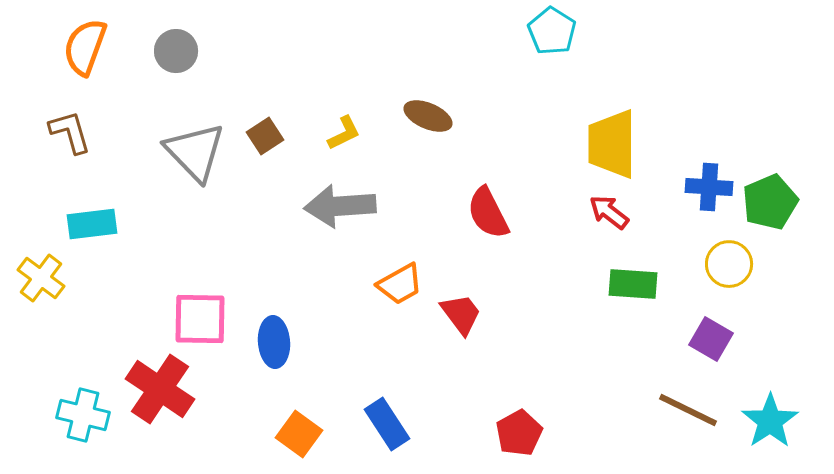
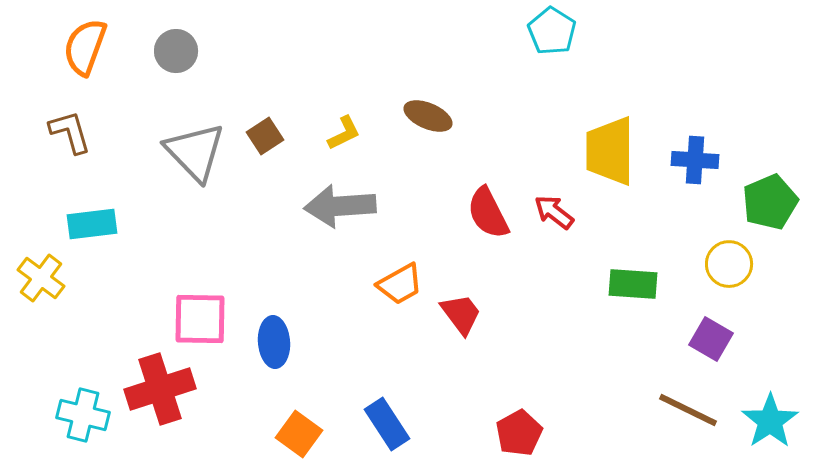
yellow trapezoid: moved 2 px left, 7 px down
blue cross: moved 14 px left, 27 px up
red arrow: moved 55 px left
red cross: rotated 38 degrees clockwise
